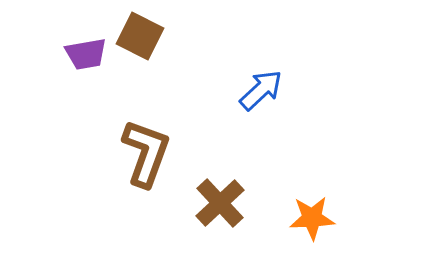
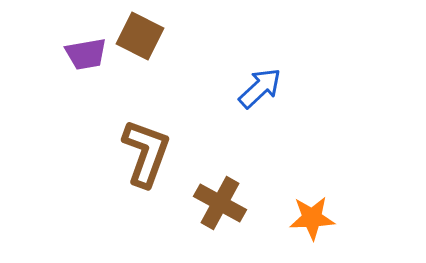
blue arrow: moved 1 px left, 2 px up
brown cross: rotated 18 degrees counterclockwise
